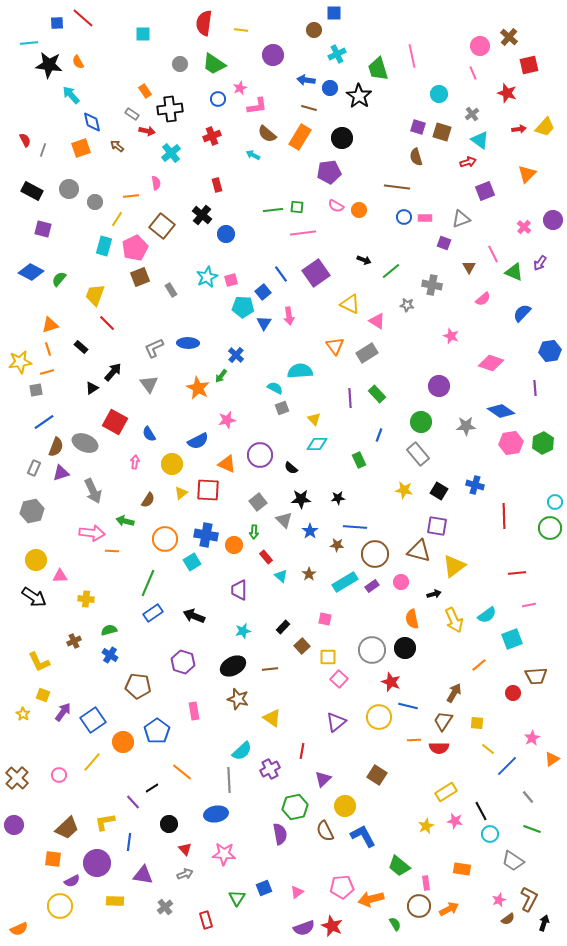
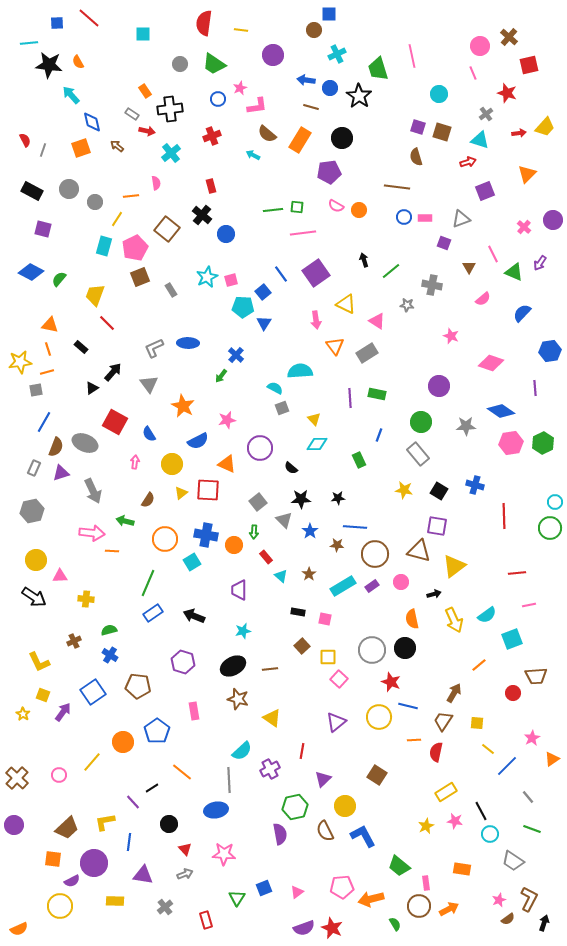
blue square at (334, 13): moved 5 px left, 1 px down
red line at (83, 18): moved 6 px right
brown line at (309, 108): moved 2 px right, 1 px up
gray cross at (472, 114): moved 14 px right
red arrow at (519, 129): moved 4 px down
orange rectangle at (300, 137): moved 3 px down
cyan triangle at (480, 140): rotated 18 degrees counterclockwise
red rectangle at (217, 185): moved 6 px left, 1 px down
brown square at (162, 226): moved 5 px right, 3 px down
black arrow at (364, 260): rotated 128 degrees counterclockwise
yellow triangle at (350, 304): moved 4 px left
pink arrow at (289, 316): moved 27 px right, 4 px down
orange triangle at (50, 325): rotated 30 degrees clockwise
orange star at (198, 388): moved 15 px left, 18 px down
green rectangle at (377, 394): rotated 36 degrees counterclockwise
blue line at (44, 422): rotated 25 degrees counterclockwise
purple circle at (260, 455): moved 7 px up
cyan rectangle at (345, 582): moved 2 px left, 4 px down
black rectangle at (283, 627): moved 15 px right, 15 px up; rotated 56 degrees clockwise
blue square at (93, 720): moved 28 px up
red semicircle at (439, 748): moved 3 px left, 4 px down; rotated 102 degrees clockwise
blue ellipse at (216, 814): moved 4 px up
purple circle at (97, 863): moved 3 px left
red star at (332, 926): moved 2 px down
